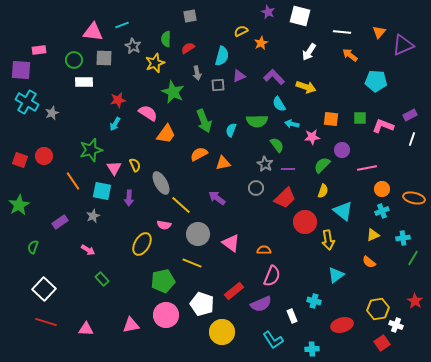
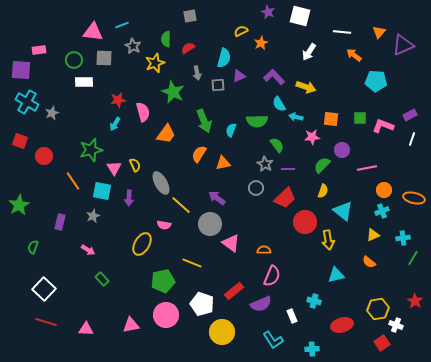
orange arrow at (350, 55): moved 4 px right
cyan semicircle at (222, 56): moved 2 px right, 2 px down
pink semicircle at (148, 113): moved 5 px left, 1 px up; rotated 42 degrees clockwise
cyan arrow at (292, 124): moved 4 px right, 7 px up
orange semicircle at (199, 154): rotated 30 degrees counterclockwise
red square at (20, 160): moved 19 px up
orange circle at (382, 189): moved 2 px right, 1 px down
purple rectangle at (60, 222): rotated 42 degrees counterclockwise
gray circle at (198, 234): moved 12 px right, 10 px up
cyan triangle at (336, 275): rotated 24 degrees clockwise
